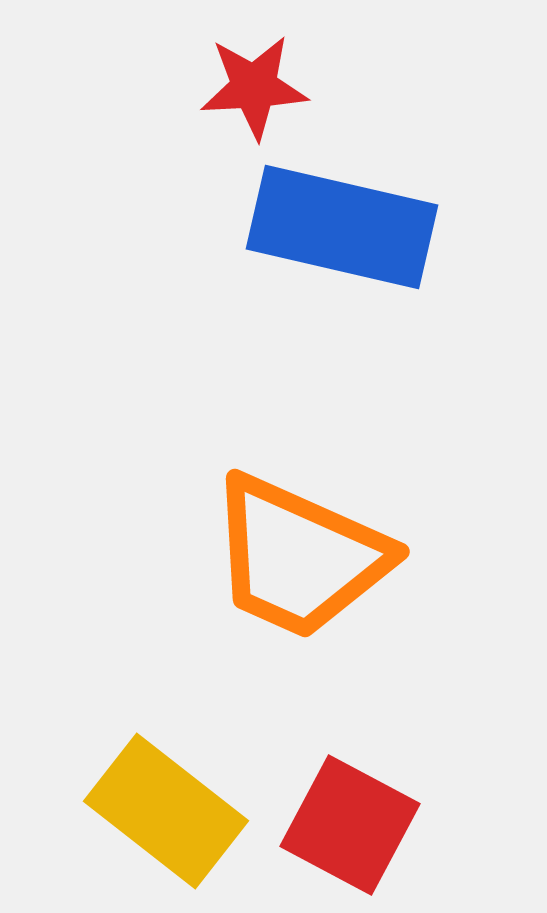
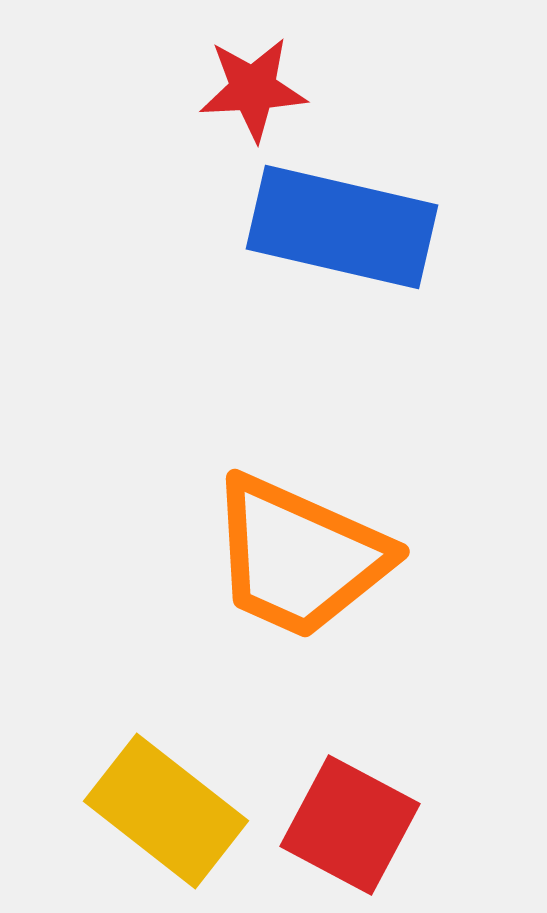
red star: moved 1 px left, 2 px down
